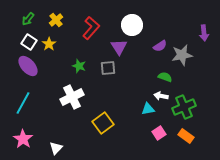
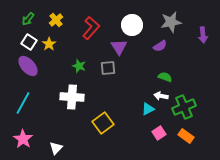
purple arrow: moved 1 px left, 2 px down
gray star: moved 11 px left, 33 px up
white cross: rotated 30 degrees clockwise
cyan triangle: rotated 16 degrees counterclockwise
